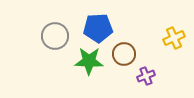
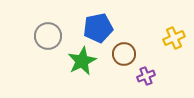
blue pentagon: rotated 8 degrees counterclockwise
gray circle: moved 7 px left
green star: moved 7 px left; rotated 28 degrees counterclockwise
